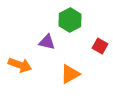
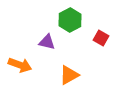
red square: moved 1 px right, 8 px up
orange triangle: moved 1 px left, 1 px down
